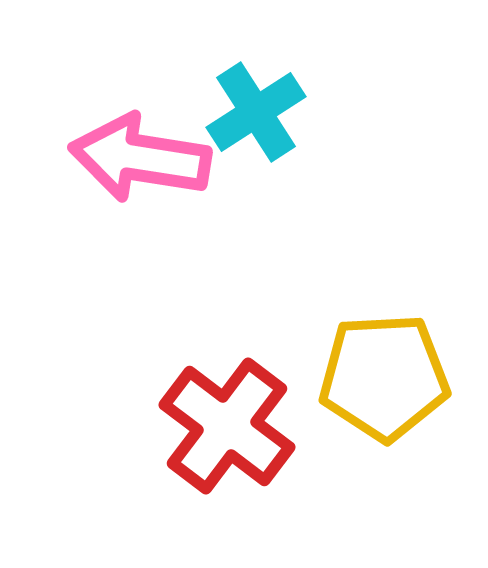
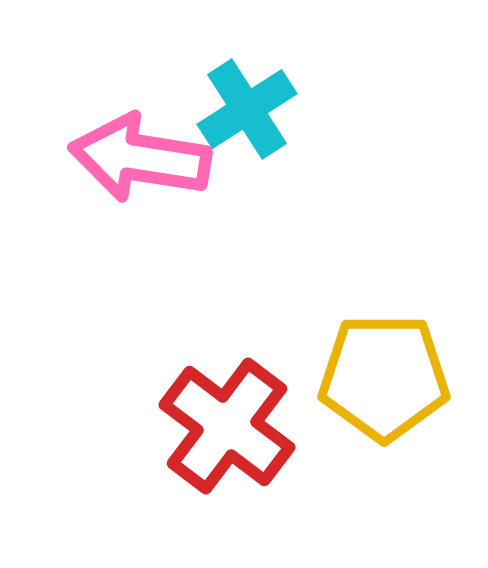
cyan cross: moved 9 px left, 3 px up
yellow pentagon: rotated 3 degrees clockwise
